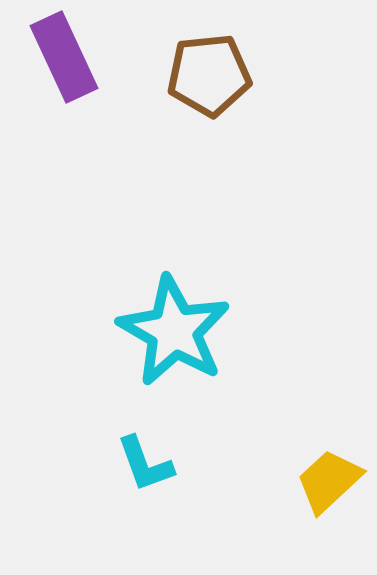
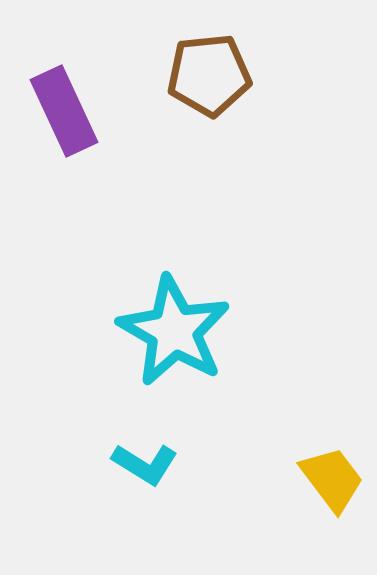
purple rectangle: moved 54 px down
cyan L-shape: rotated 38 degrees counterclockwise
yellow trapezoid: moved 3 px right, 2 px up; rotated 96 degrees clockwise
